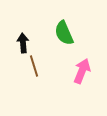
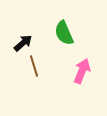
black arrow: rotated 54 degrees clockwise
